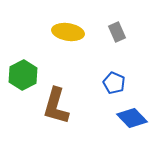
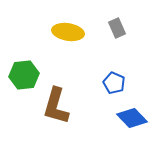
gray rectangle: moved 4 px up
green hexagon: moved 1 px right; rotated 20 degrees clockwise
